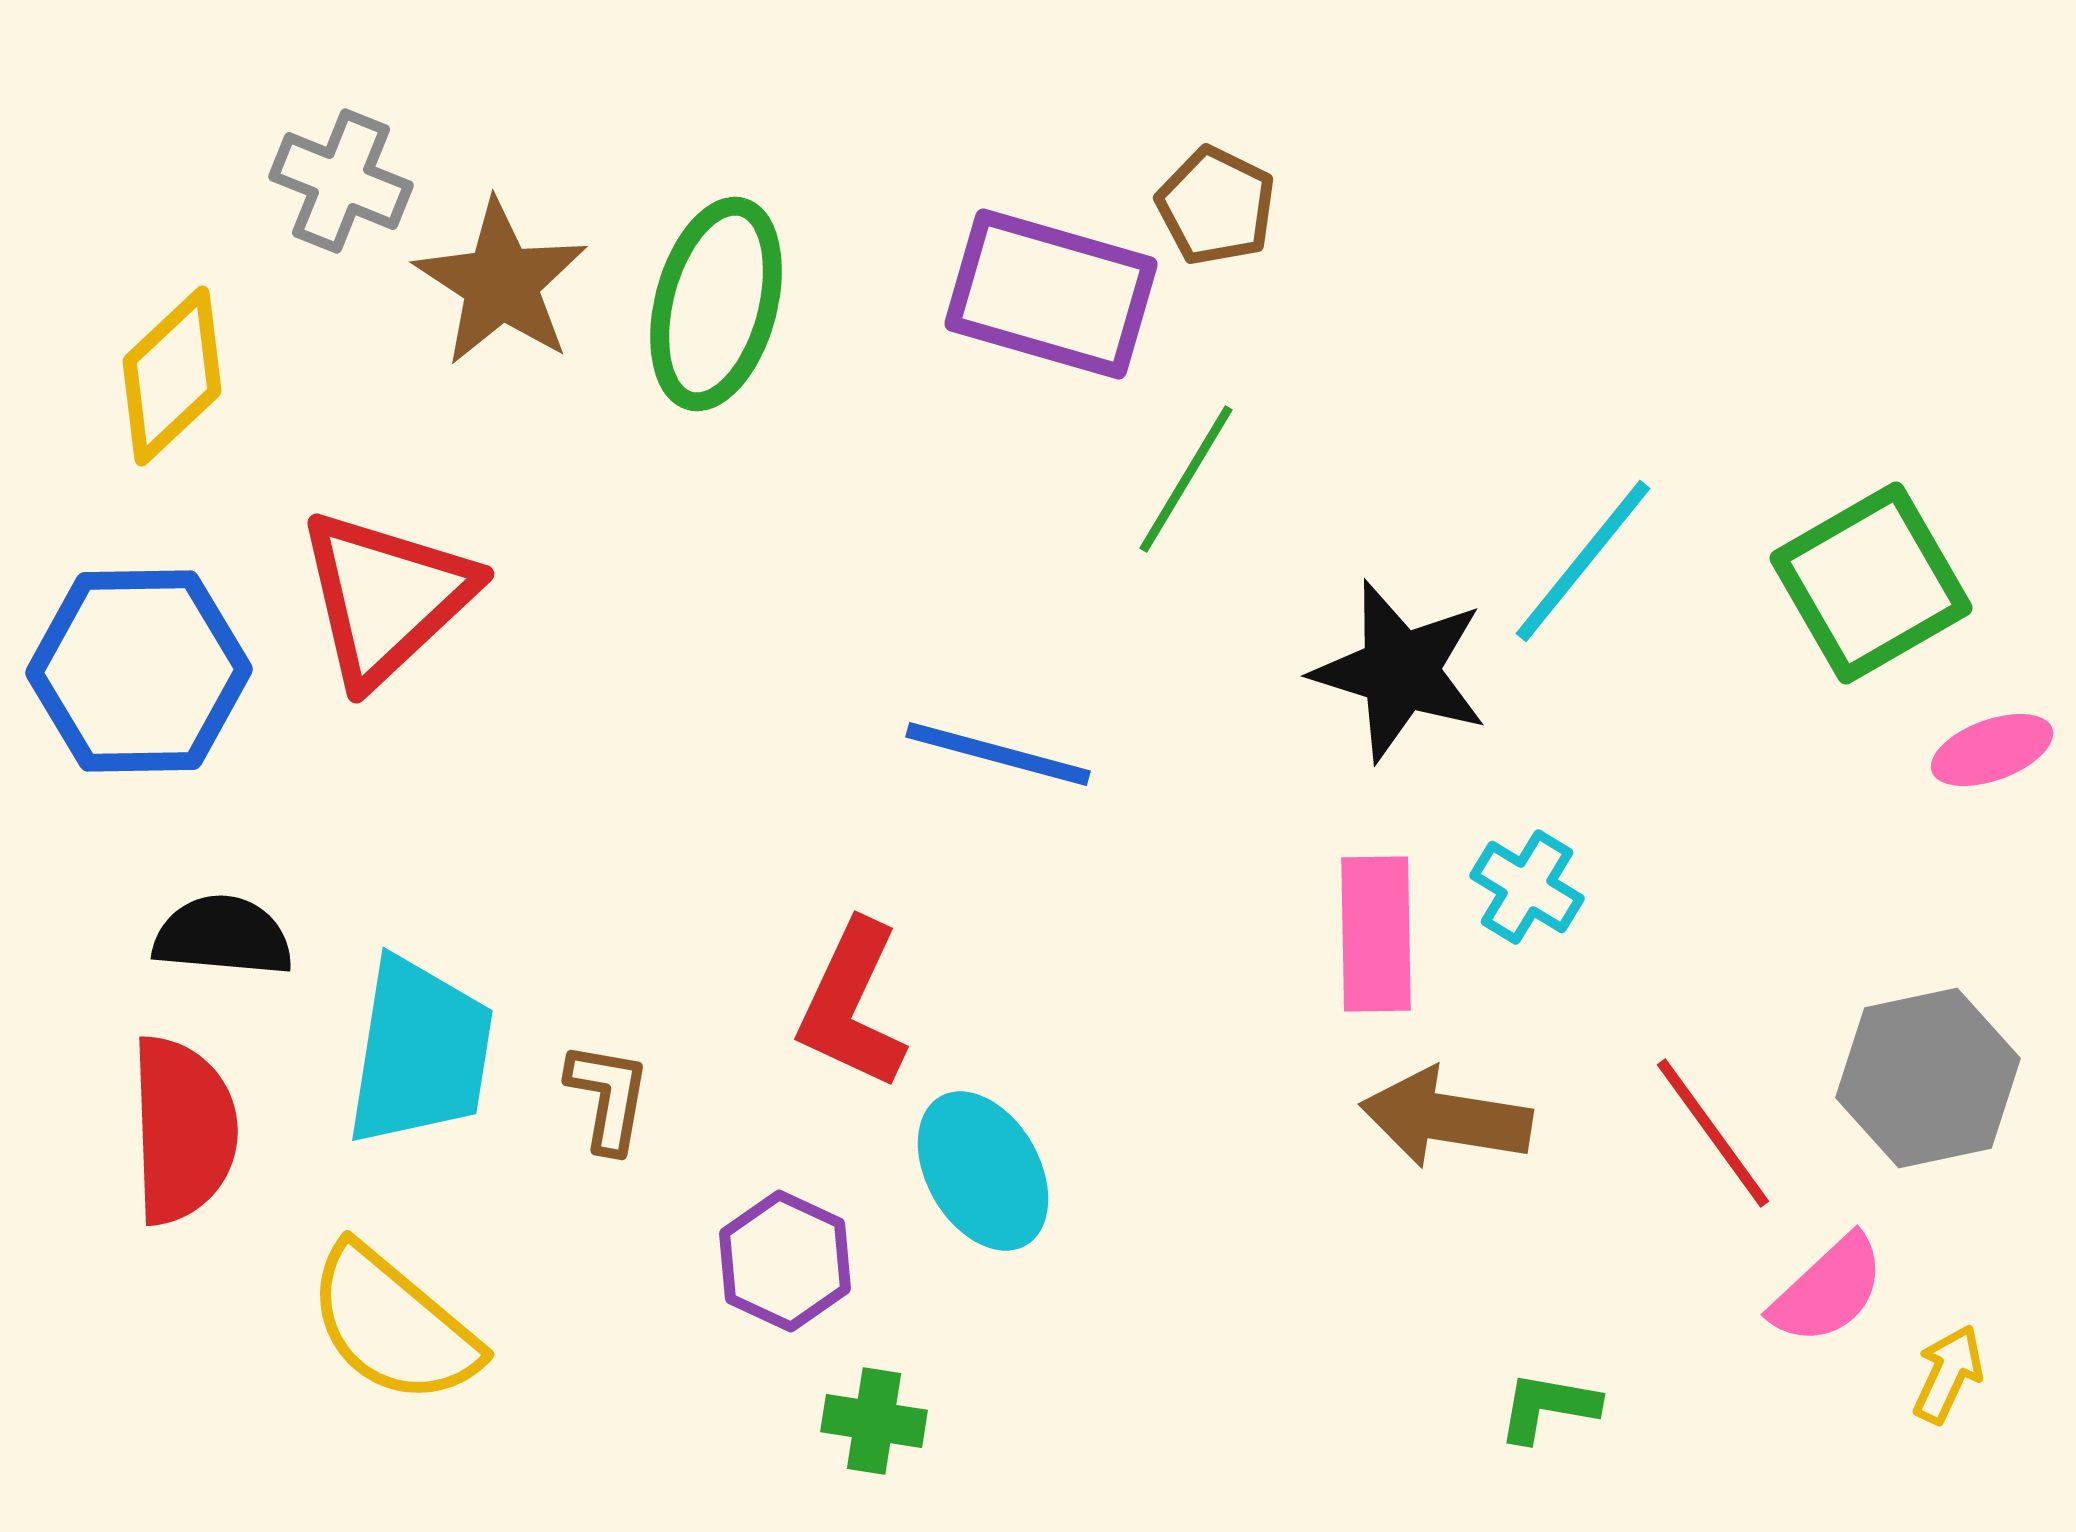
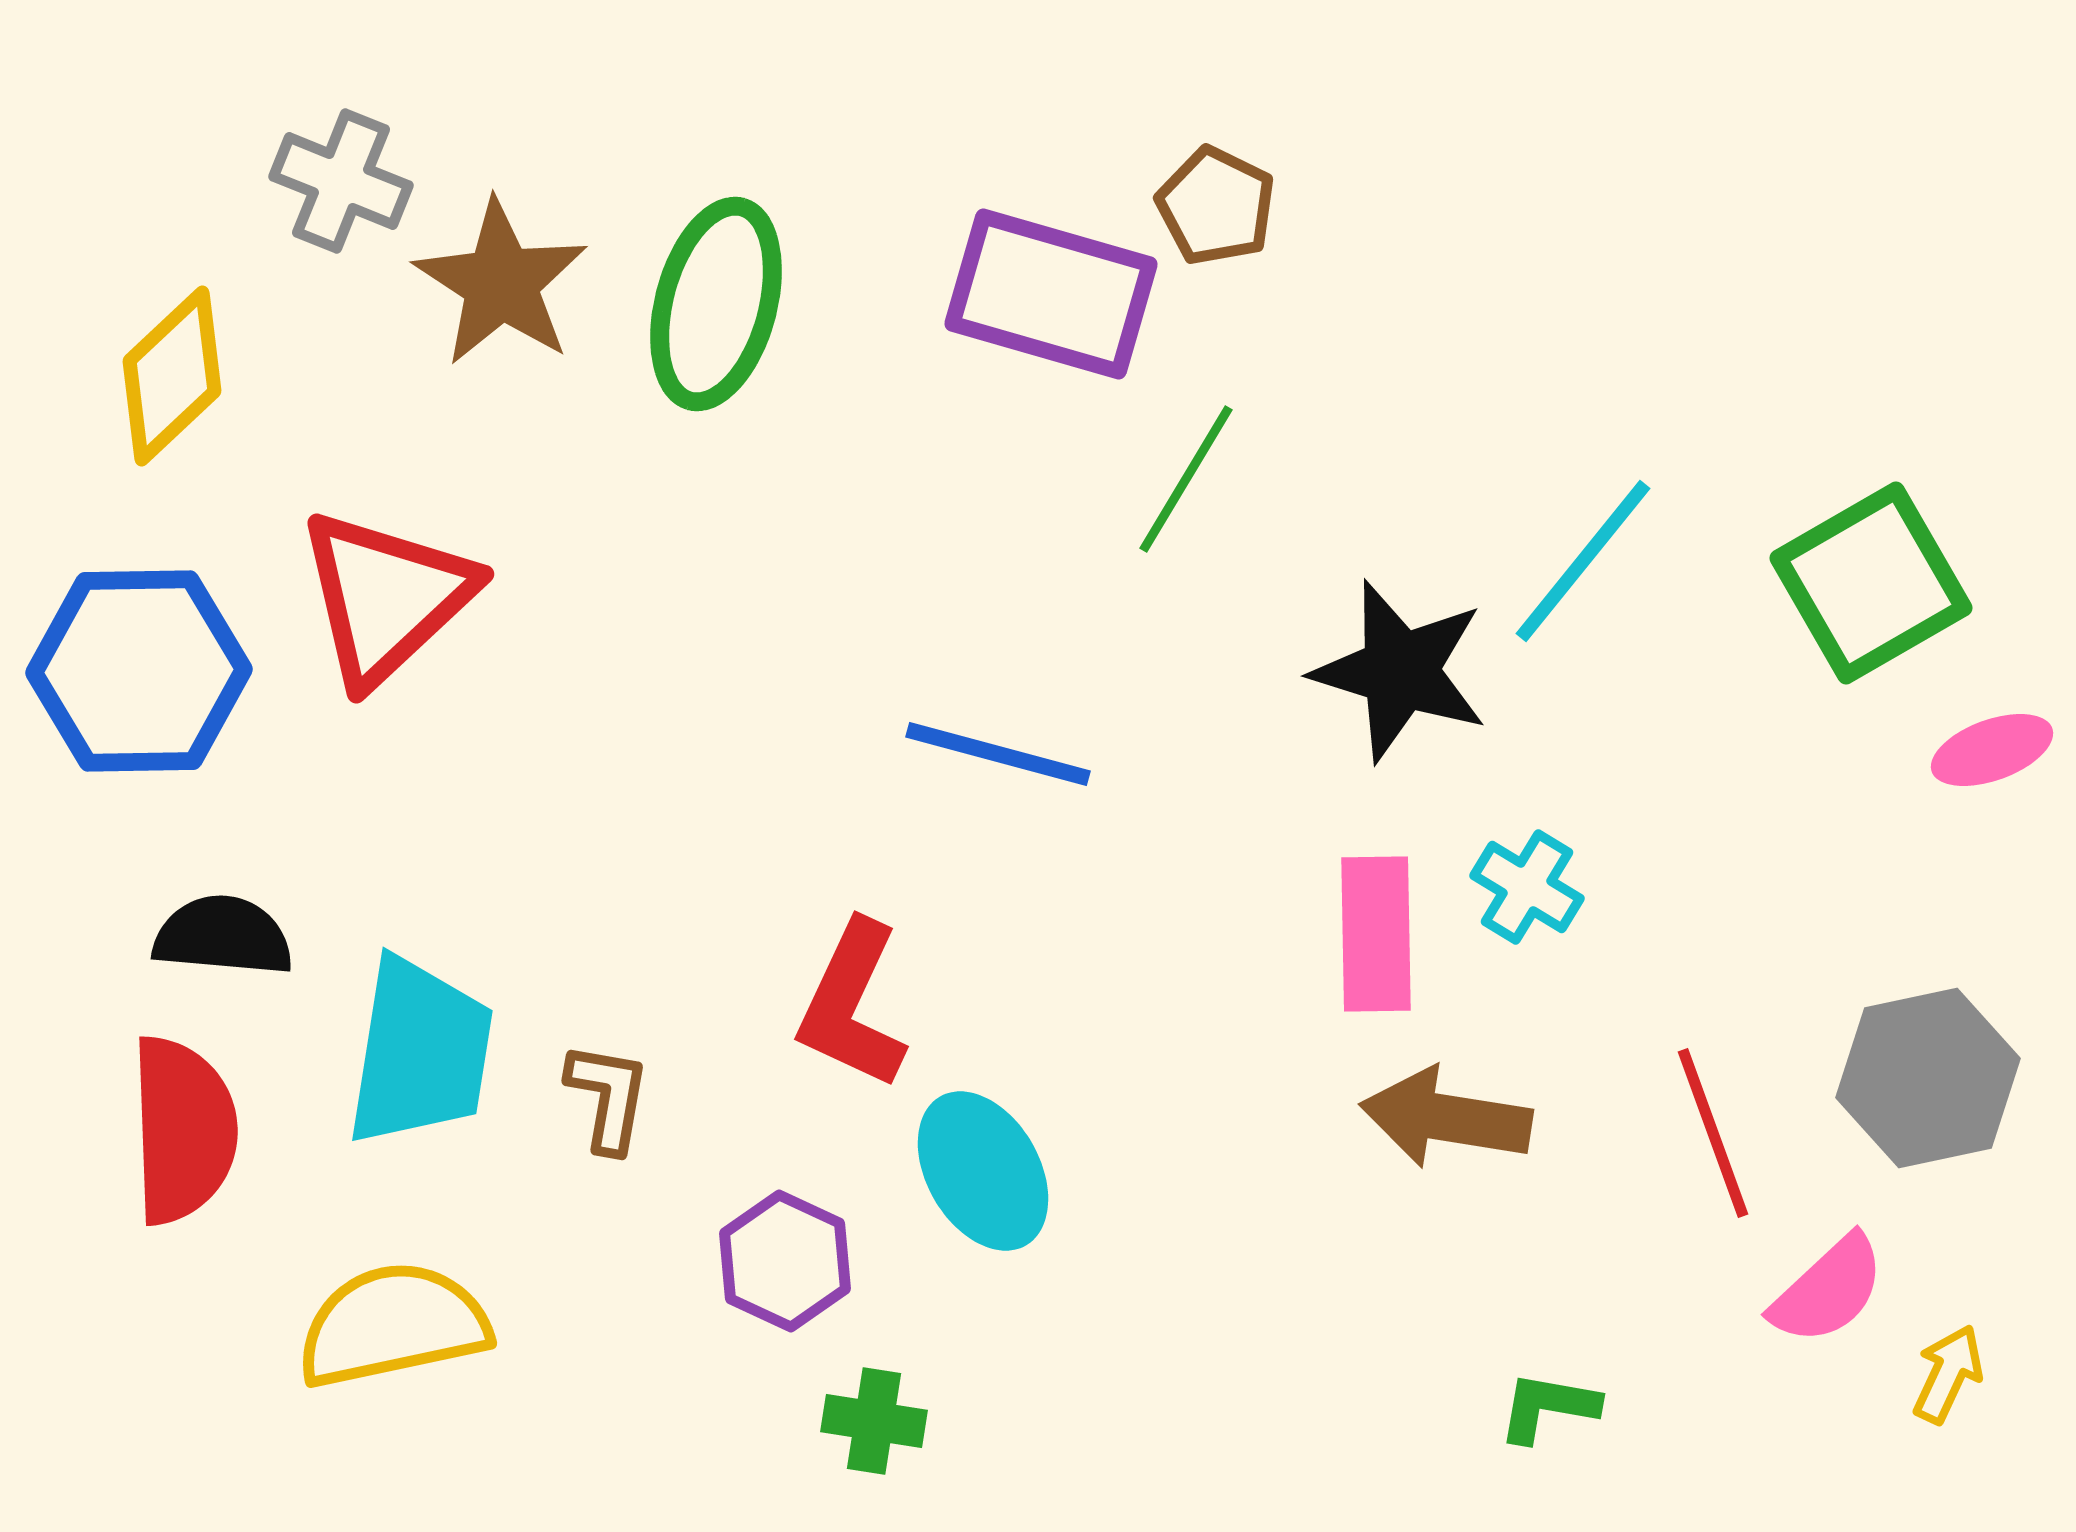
red line: rotated 16 degrees clockwise
yellow semicircle: rotated 128 degrees clockwise
